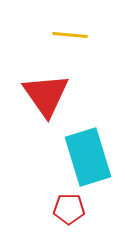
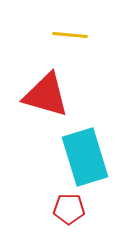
red triangle: rotated 39 degrees counterclockwise
cyan rectangle: moved 3 px left
